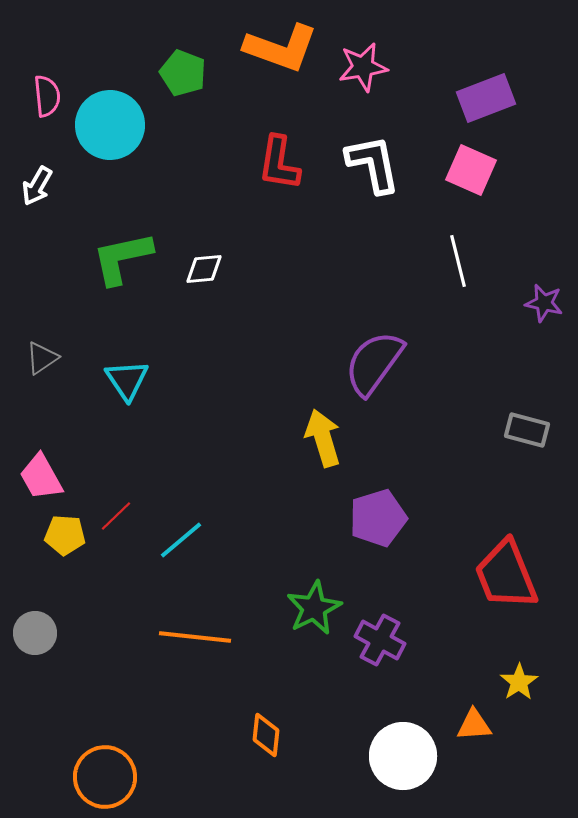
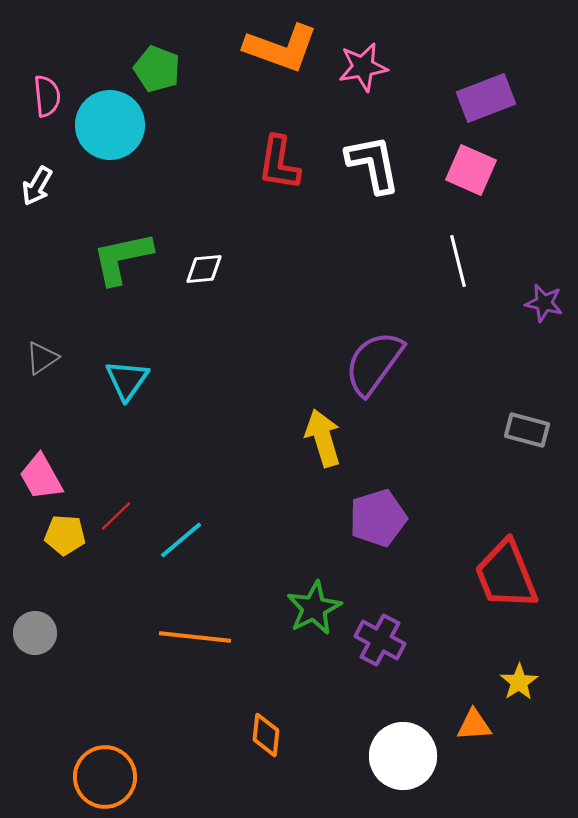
green pentagon: moved 26 px left, 4 px up
cyan triangle: rotated 9 degrees clockwise
